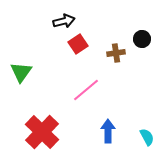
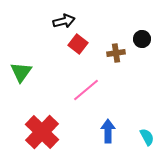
red square: rotated 18 degrees counterclockwise
